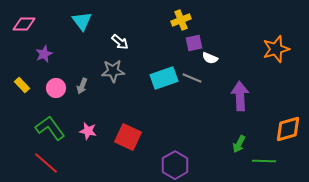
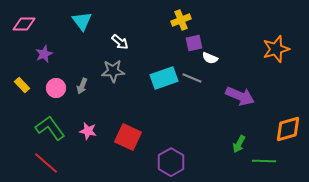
purple arrow: rotated 116 degrees clockwise
purple hexagon: moved 4 px left, 3 px up
